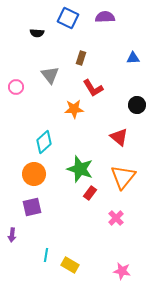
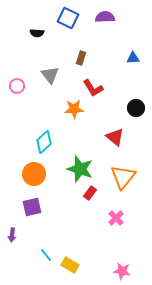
pink circle: moved 1 px right, 1 px up
black circle: moved 1 px left, 3 px down
red triangle: moved 4 px left
cyan line: rotated 48 degrees counterclockwise
